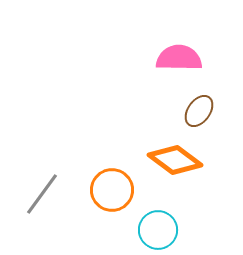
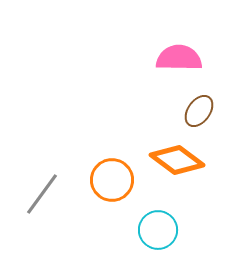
orange diamond: moved 2 px right
orange circle: moved 10 px up
